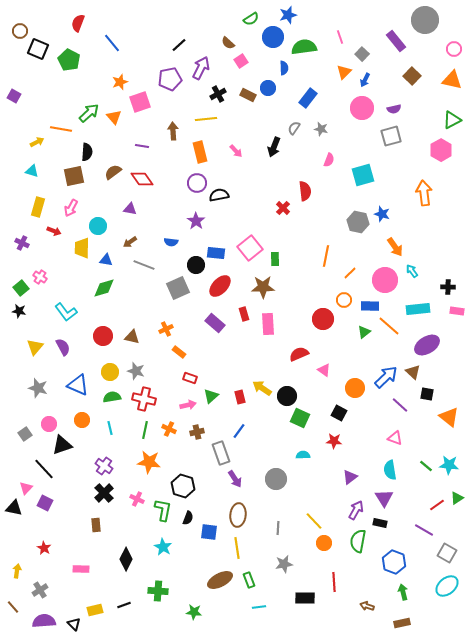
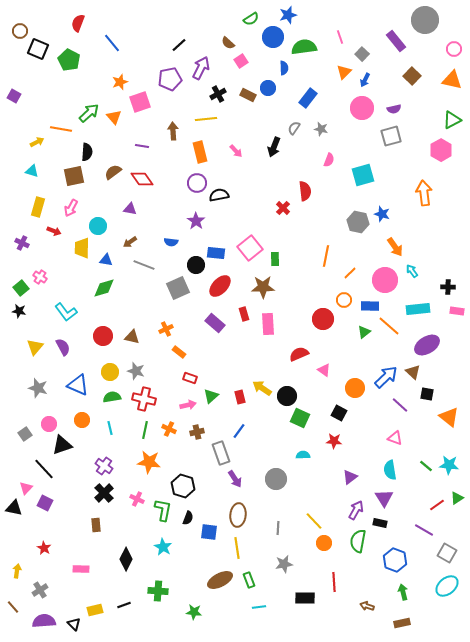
blue hexagon at (394, 562): moved 1 px right, 2 px up
